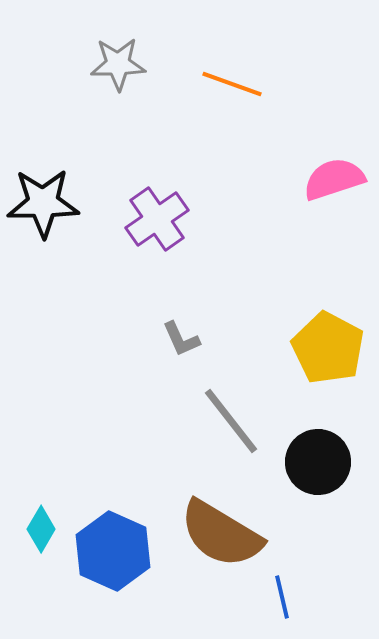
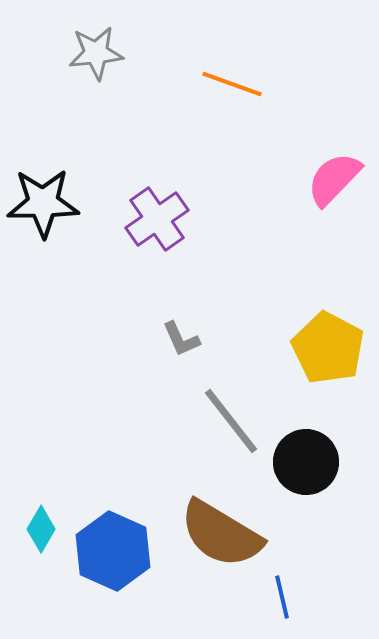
gray star: moved 22 px left, 11 px up; rotated 4 degrees counterclockwise
pink semicircle: rotated 28 degrees counterclockwise
black circle: moved 12 px left
